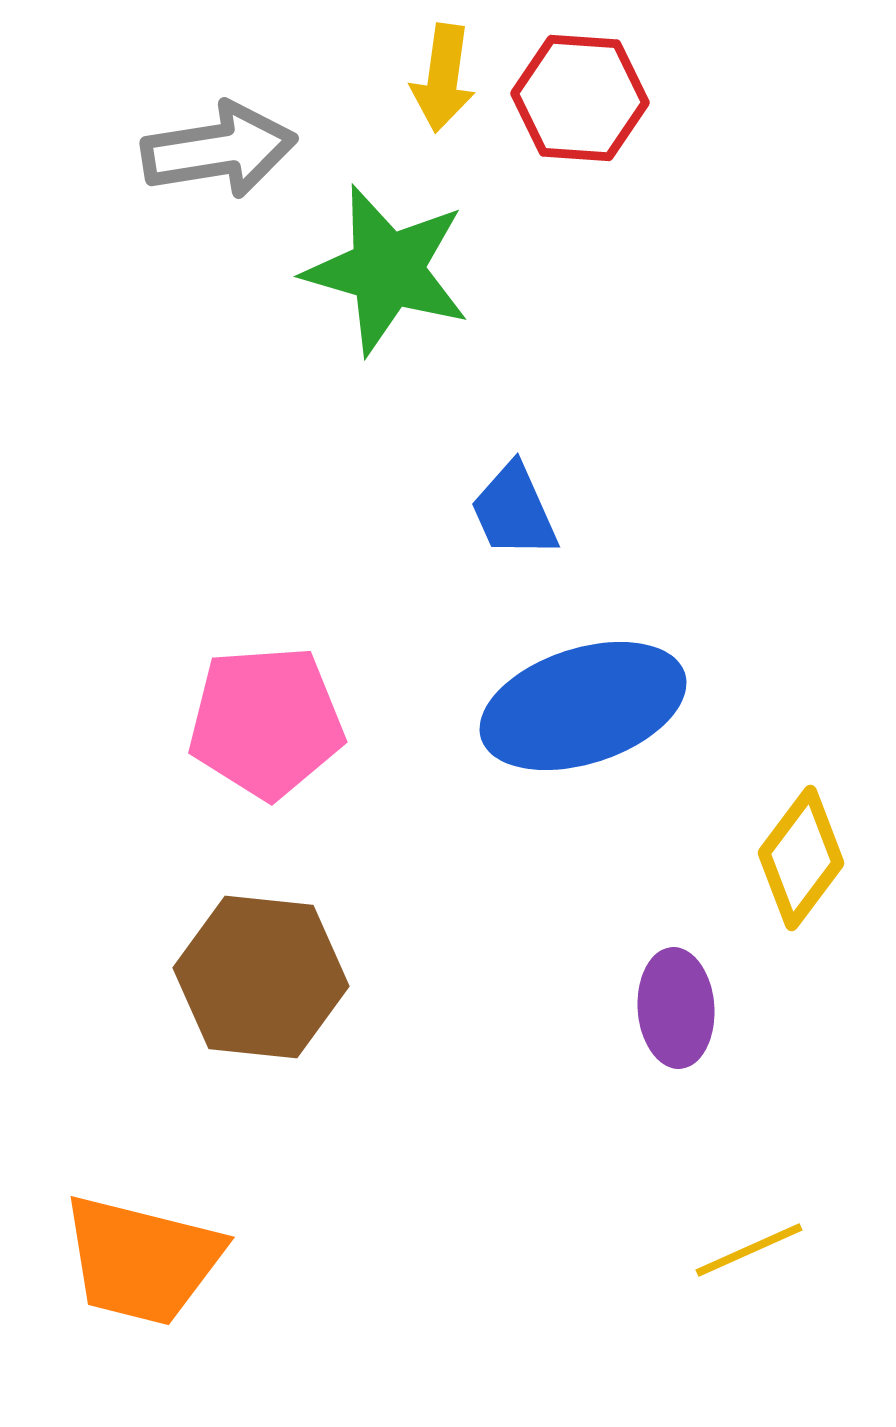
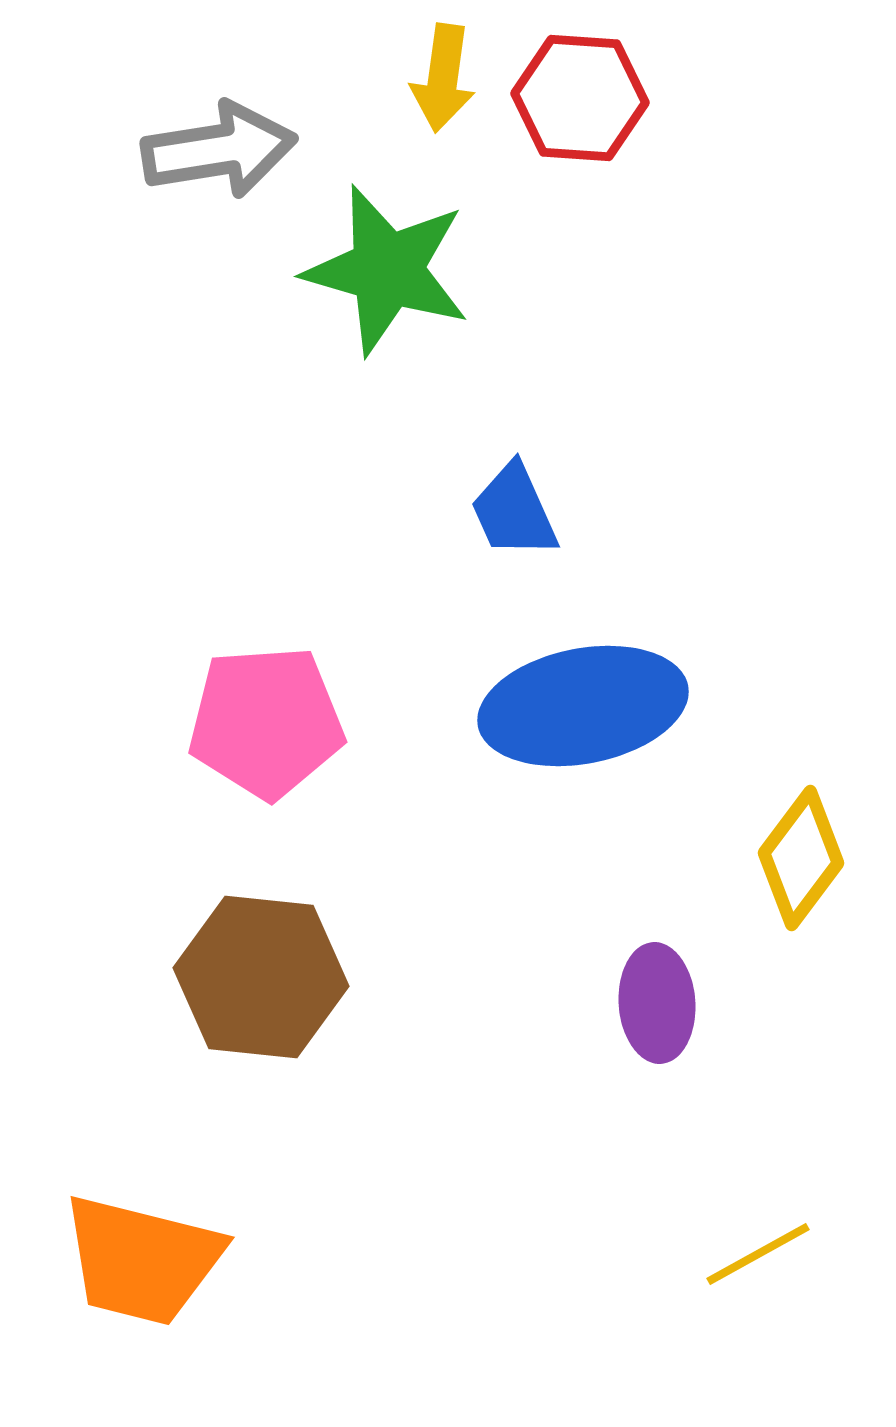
blue ellipse: rotated 7 degrees clockwise
purple ellipse: moved 19 px left, 5 px up
yellow line: moved 9 px right, 4 px down; rotated 5 degrees counterclockwise
